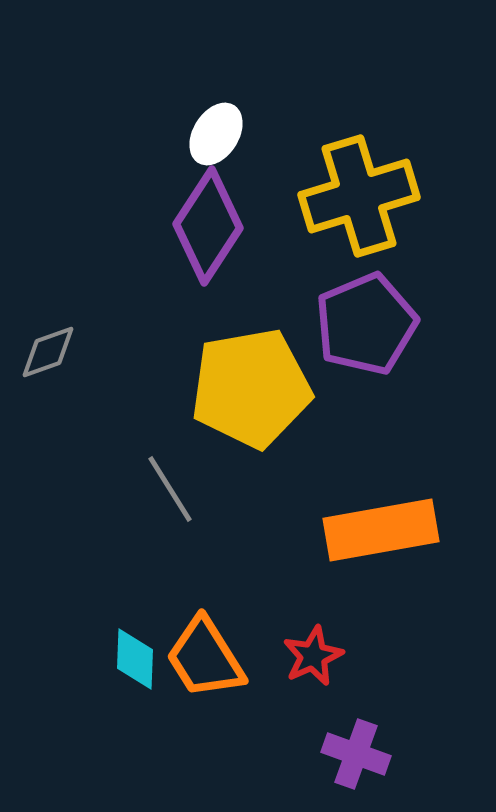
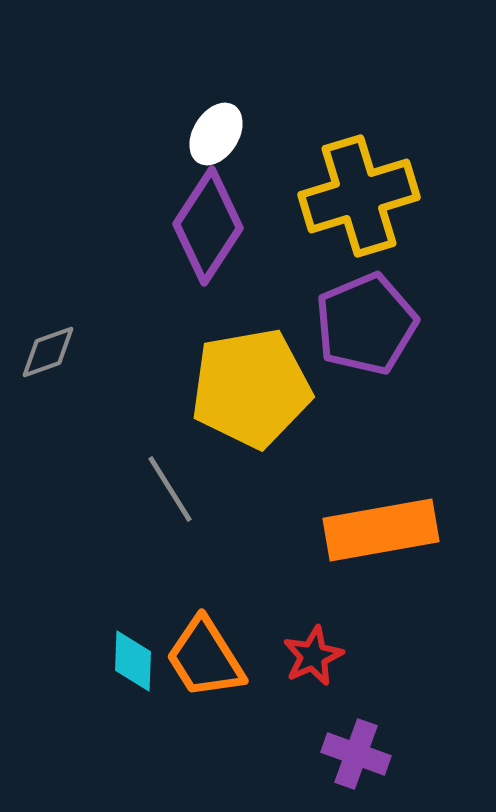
cyan diamond: moved 2 px left, 2 px down
